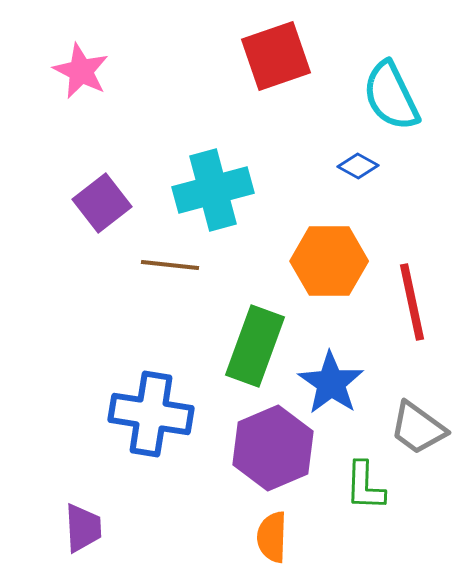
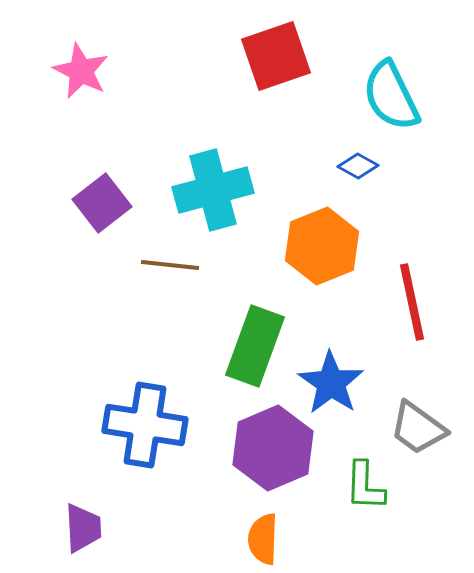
orange hexagon: moved 7 px left, 15 px up; rotated 22 degrees counterclockwise
blue cross: moved 6 px left, 11 px down
orange semicircle: moved 9 px left, 2 px down
